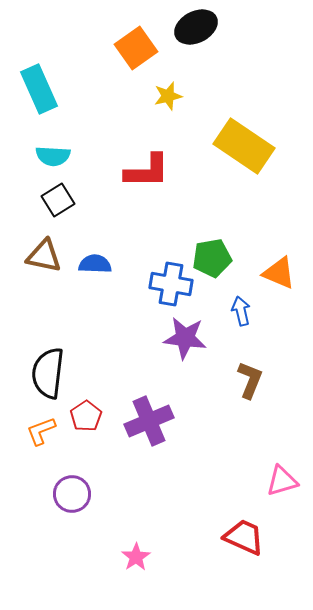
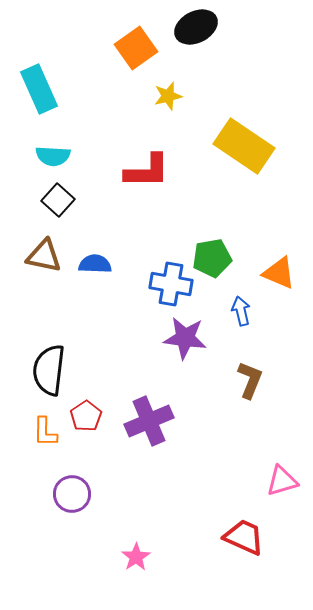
black square: rotated 16 degrees counterclockwise
black semicircle: moved 1 px right, 3 px up
orange L-shape: moved 4 px right, 1 px down; rotated 68 degrees counterclockwise
